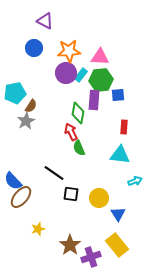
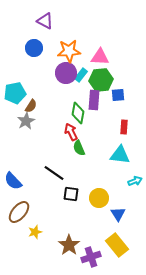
brown ellipse: moved 2 px left, 15 px down
yellow star: moved 3 px left, 3 px down
brown star: moved 1 px left
